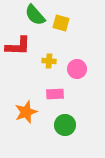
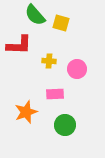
red L-shape: moved 1 px right, 1 px up
